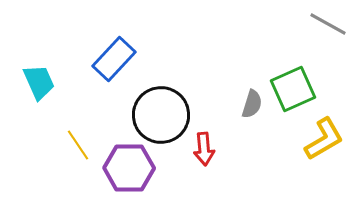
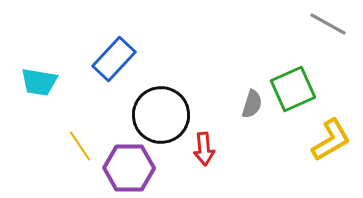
cyan trapezoid: rotated 123 degrees clockwise
yellow L-shape: moved 7 px right, 1 px down
yellow line: moved 2 px right, 1 px down
